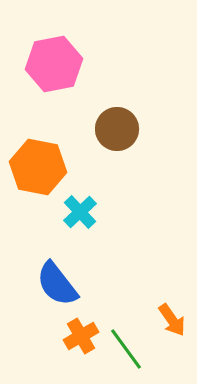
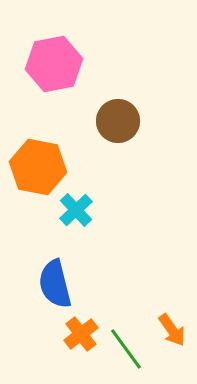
brown circle: moved 1 px right, 8 px up
cyan cross: moved 4 px left, 2 px up
blue semicircle: moved 2 px left; rotated 24 degrees clockwise
orange arrow: moved 10 px down
orange cross: moved 2 px up; rotated 8 degrees counterclockwise
